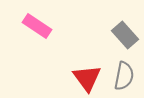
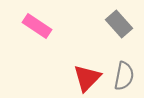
gray rectangle: moved 6 px left, 11 px up
red triangle: rotated 20 degrees clockwise
